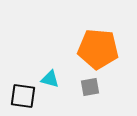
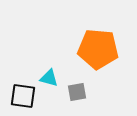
cyan triangle: moved 1 px left, 1 px up
gray square: moved 13 px left, 5 px down
